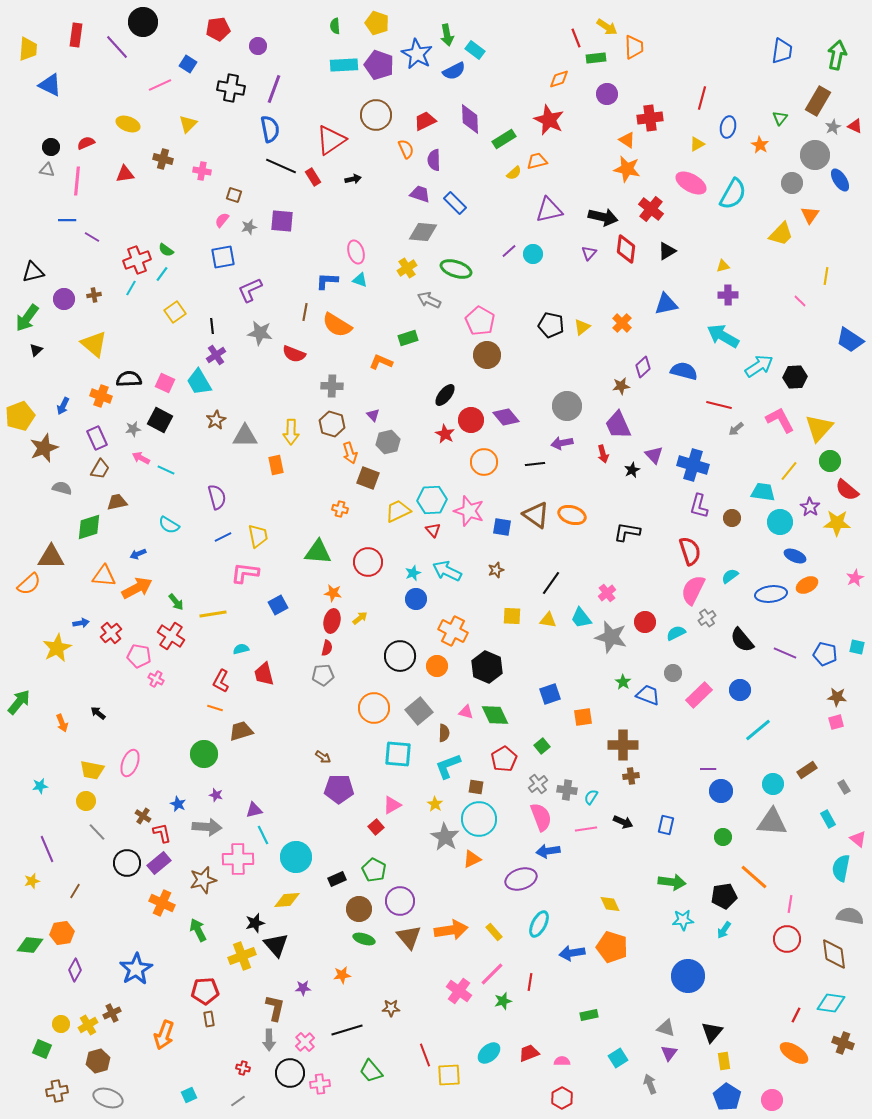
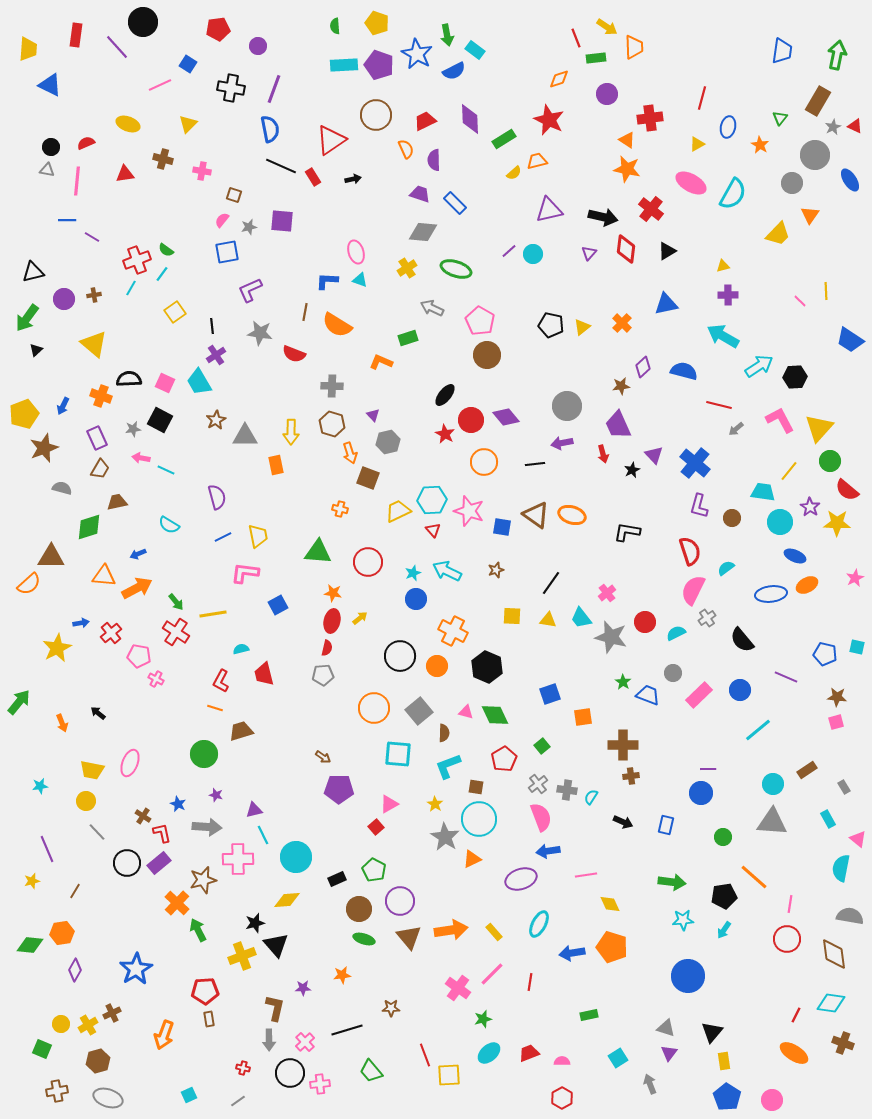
blue ellipse at (840, 180): moved 10 px right
yellow trapezoid at (781, 234): moved 3 px left
blue square at (223, 257): moved 4 px right, 5 px up
yellow line at (826, 276): moved 15 px down; rotated 12 degrees counterclockwise
gray arrow at (429, 300): moved 3 px right, 8 px down
yellow pentagon at (20, 416): moved 4 px right, 2 px up
pink arrow at (141, 458): rotated 18 degrees counterclockwise
blue cross at (693, 465): moved 2 px right, 2 px up; rotated 24 degrees clockwise
cyan semicircle at (730, 576): moved 4 px left, 8 px up
red cross at (171, 636): moved 5 px right, 4 px up
purple line at (785, 653): moved 1 px right, 24 px down
blue circle at (721, 791): moved 20 px left, 2 px down
pink triangle at (392, 805): moved 3 px left, 1 px up
pink line at (586, 829): moved 46 px down
orange cross at (162, 903): moved 15 px right; rotated 20 degrees clockwise
pink cross at (459, 991): moved 1 px left, 3 px up
green star at (503, 1001): moved 20 px left, 18 px down
